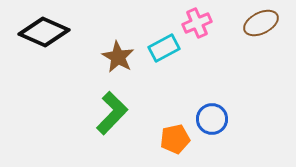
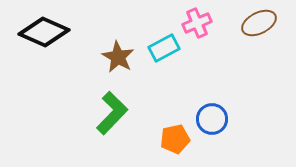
brown ellipse: moved 2 px left
